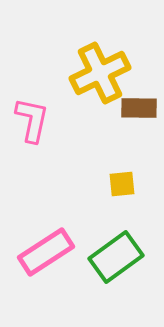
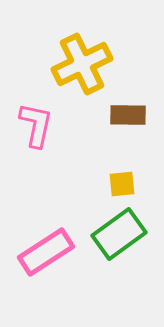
yellow cross: moved 18 px left, 9 px up
brown rectangle: moved 11 px left, 7 px down
pink L-shape: moved 4 px right, 5 px down
green rectangle: moved 3 px right, 23 px up
